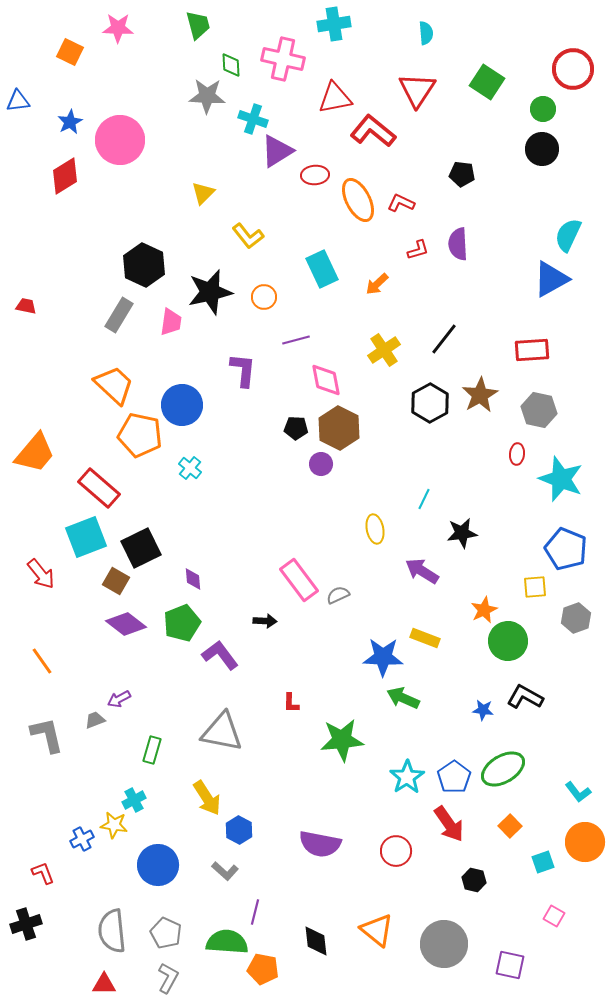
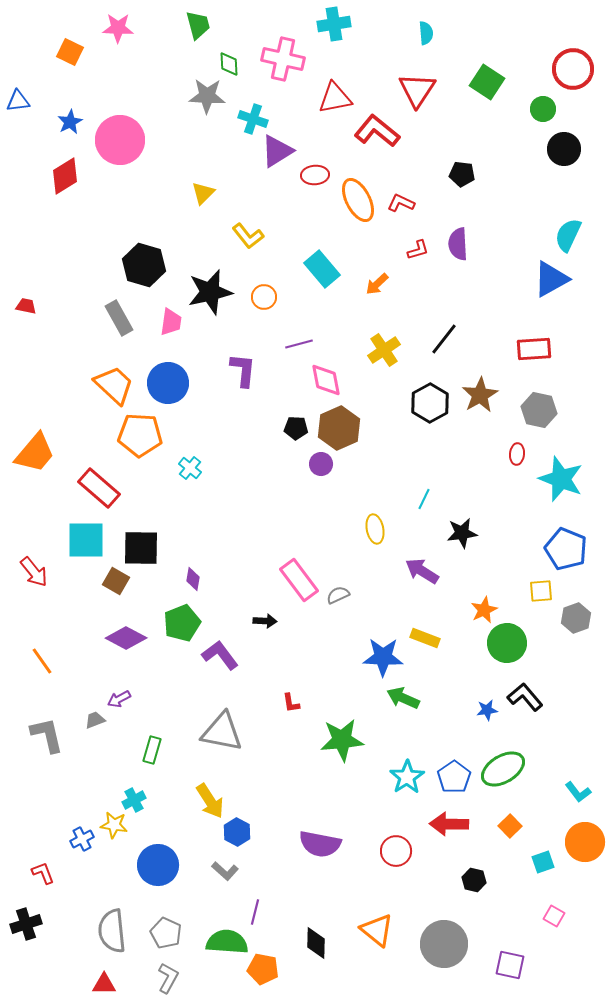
green diamond at (231, 65): moved 2 px left, 1 px up
red L-shape at (373, 131): moved 4 px right
black circle at (542, 149): moved 22 px right
black hexagon at (144, 265): rotated 9 degrees counterclockwise
cyan rectangle at (322, 269): rotated 15 degrees counterclockwise
gray rectangle at (119, 315): moved 3 px down; rotated 60 degrees counterclockwise
purple line at (296, 340): moved 3 px right, 4 px down
red rectangle at (532, 350): moved 2 px right, 1 px up
blue circle at (182, 405): moved 14 px left, 22 px up
brown hexagon at (339, 428): rotated 9 degrees clockwise
orange pentagon at (140, 435): rotated 9 degrees counterclockwise
cyan square at (86, 537): moved 3 px down; rotated 21 degrees clockwise
black square at (141, 548): rotated 27 degrees clockwise
red arrow at (41, 574): moved 7 px left, 2 px up
purple diamond at (193, 579): rotated 15 degrees clockwise
yellow square at (535, 587): moved 6 px right, 4 px down
purple diamond at (126, 624): moved 14 px down; rotated 9 degrees counterclockwise
green circle at (508, 641): moved 1 px left, 2 px down
black L-shape at (525, 697): rotated 21 degrees clockwise
red L-shape at (291, 703): rotated 10 degrees counterclockwise
blue star at (483, 710): moved 4 px right; rotated 15 degrees counterclockwise
yellow arrow at (207, 798): moved 3 px right, 3 px down
red arrow at (449, 824): rotated 126 degrees clockwise
blue hexagon at (239, 830): moved 2 px left, 2 px down
black diamond at (316, 941): moved 2 px down; rotated 8 degrees clockwise
